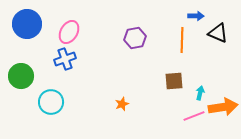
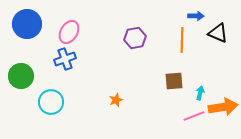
orange star: moved 6 px left, 4 px up
